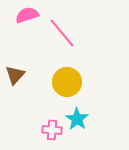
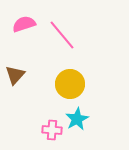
pink semicircle: moved 3 px left, 9 px down
pink line: moved 2 px down
yellow circle: moved 3 px right, 2 px down
cyan star: rotated 10 degrees clockwise
